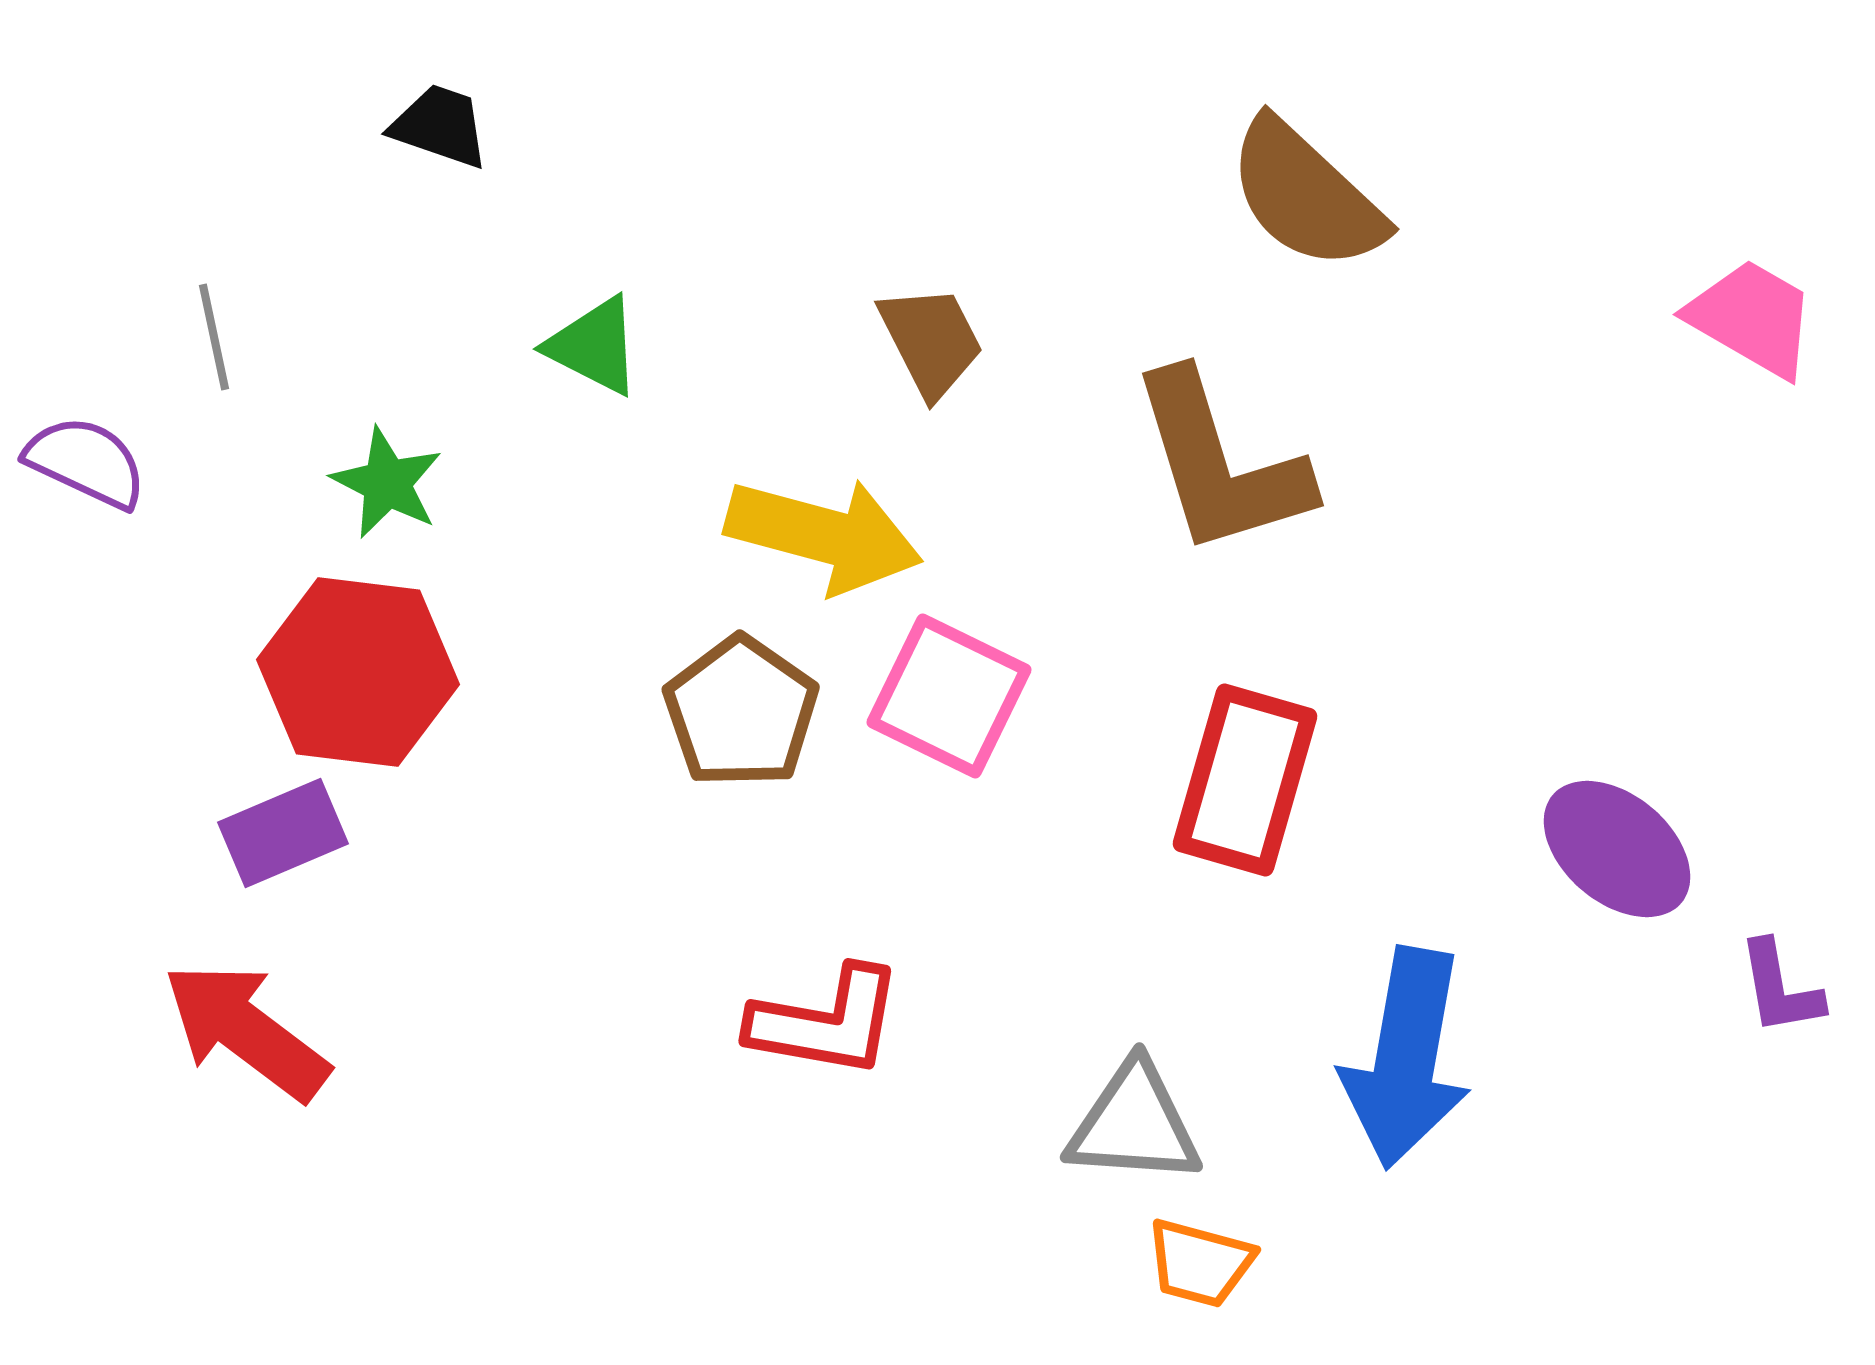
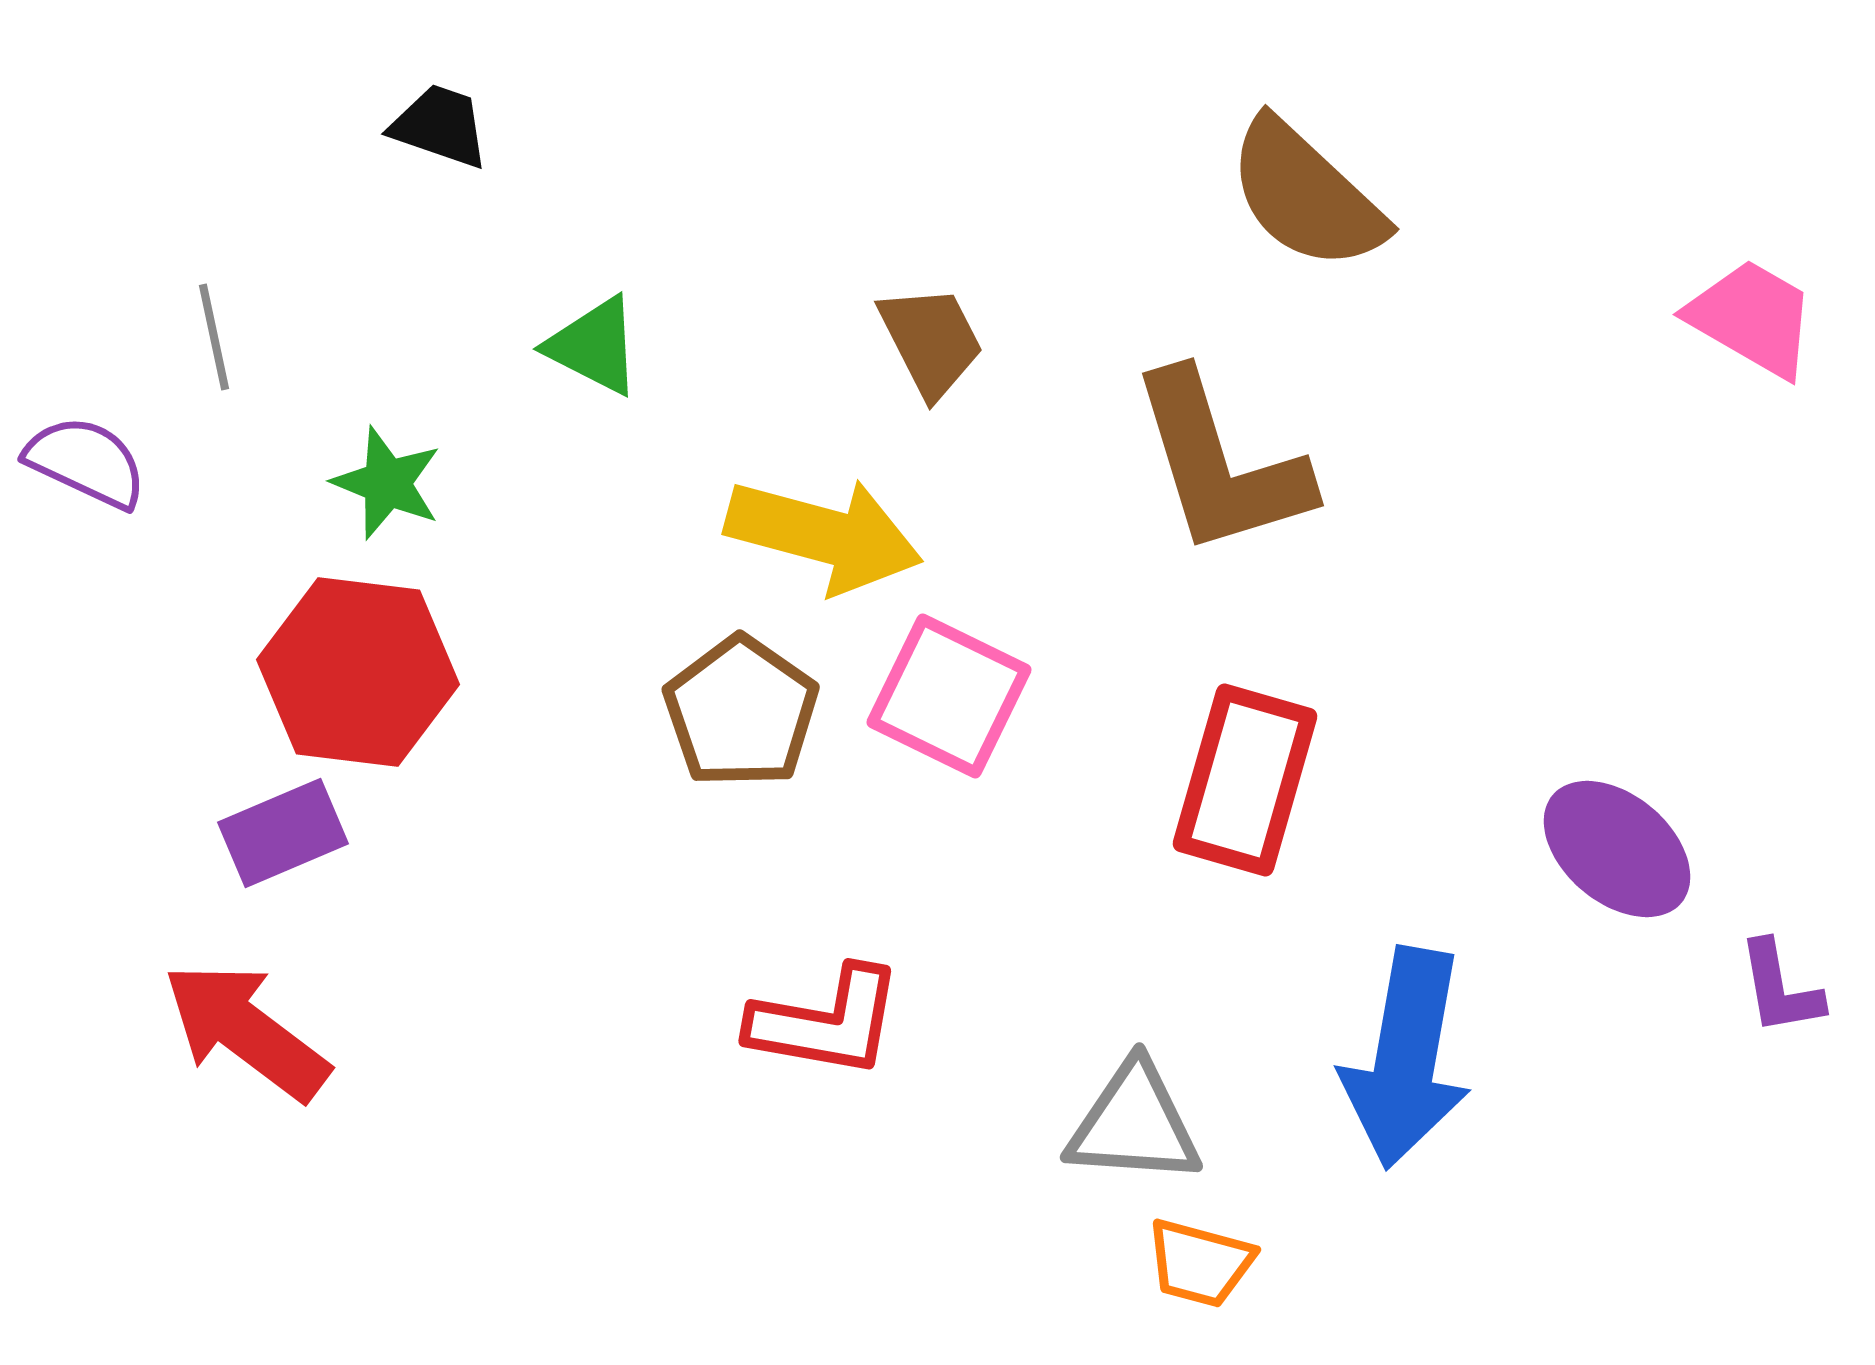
green star: rotated 5 degrees counterclockwise
